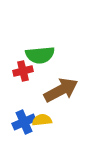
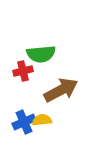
green semicircle: moved 1 px right, 1 px up
